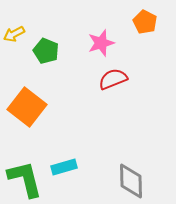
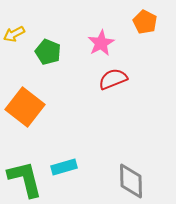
pink star: rotated 12 degrees counterclockwise
green pentagon: moved 2 px right, 1 px down
orange square: moved 2 px left
